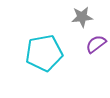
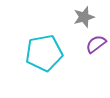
gray star: moved 2 px right; rotated 10 degrees counterclockwise
